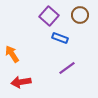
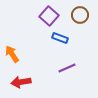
purple line: rotated 12 degrees clockwise
